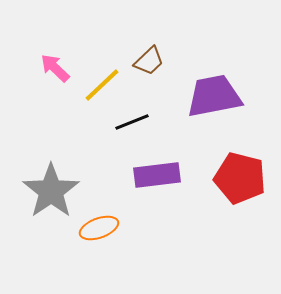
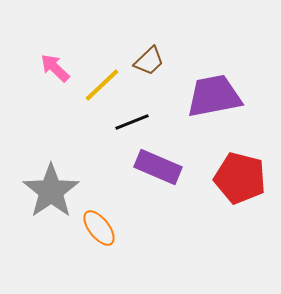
purple rectangle: moved 1 px right, 8 px up; rotated 30 degrees clockwise
orange ellipse: rotated 72 degrees clockwise
